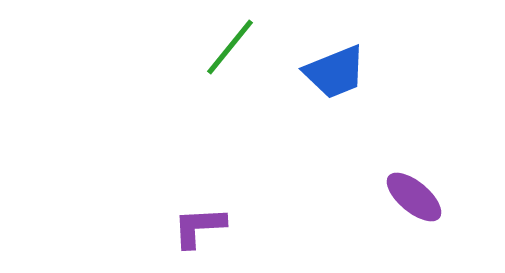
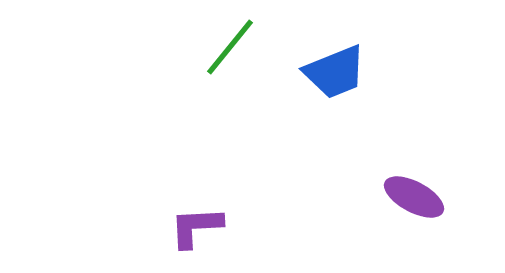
purple ellipse: rotated 12 degrees counterclockwise
purple L-shape: moved 3 px left
